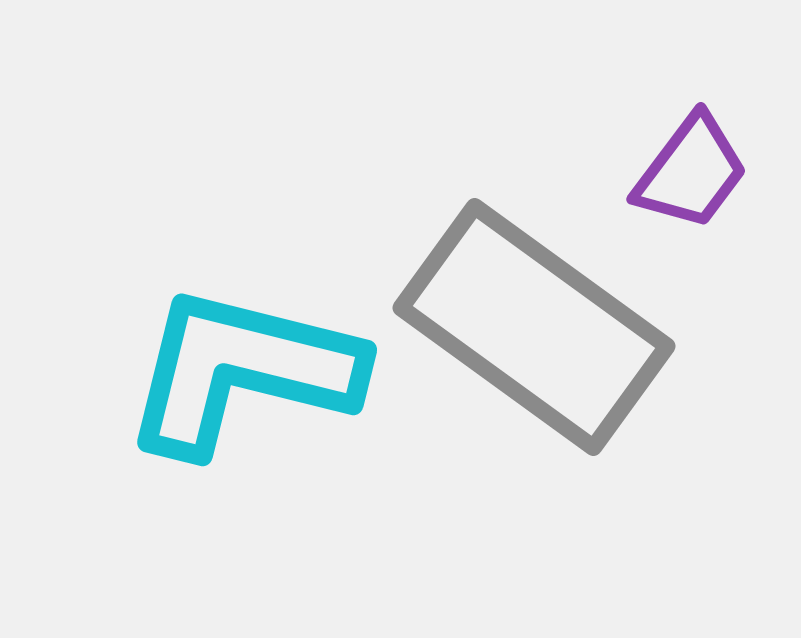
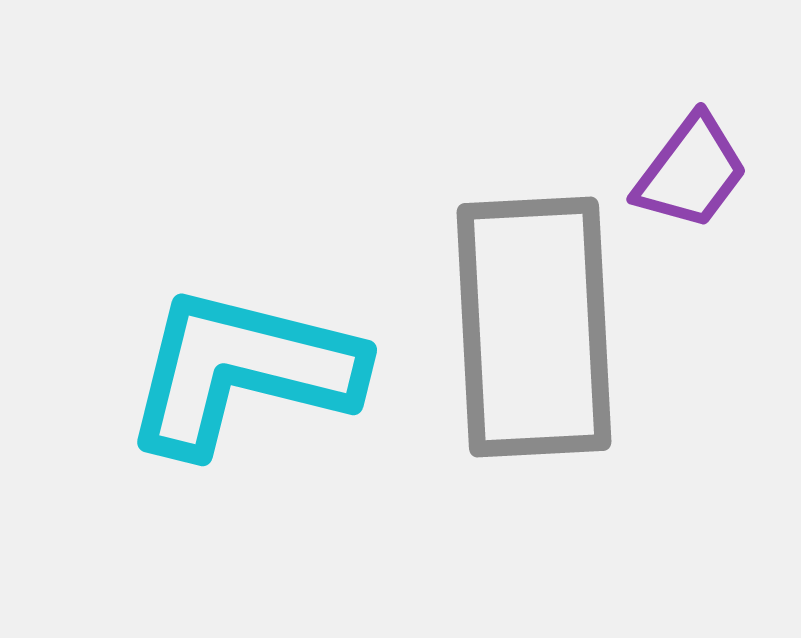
gray rectangle: rotated 51 degrees clockwise
